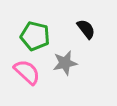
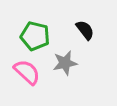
black semicircle: moved 1 px left, 1 px down
